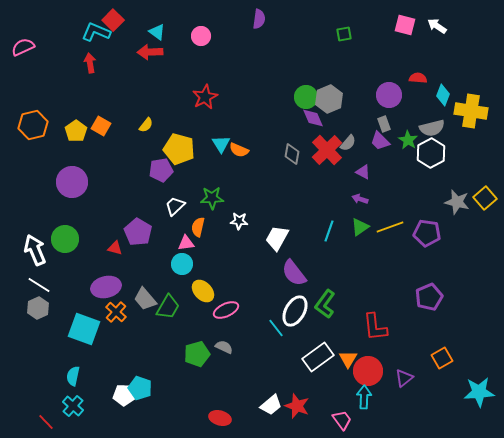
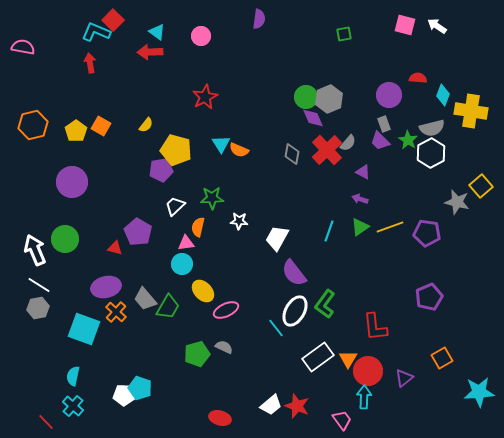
pink semicircle at (23, 47): rotated 35 degrees clockwise
yellow pentagon at (179, 149): moved 3 px left, 1 px down
yellow square at (485, 198): moved 4 px left, 12 px up
gray hexagon at (38, 308): rotated 15 degrees clockwise
